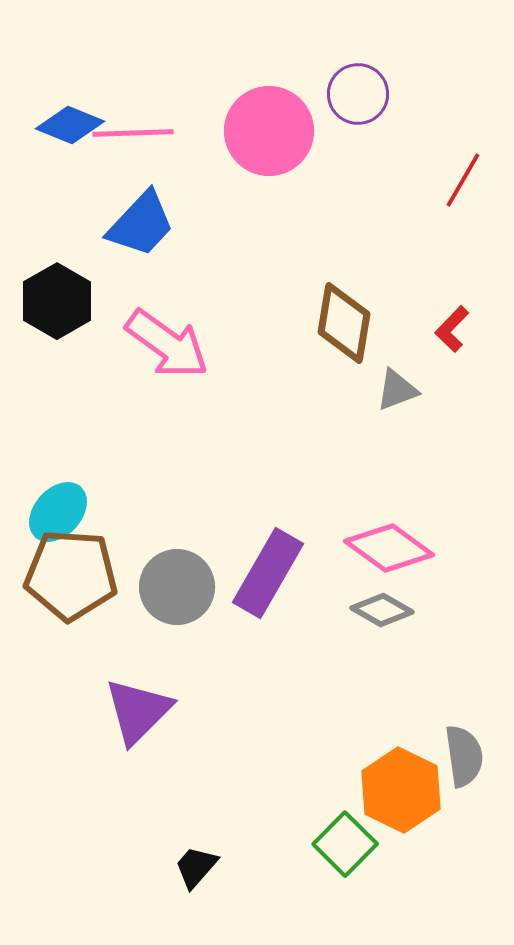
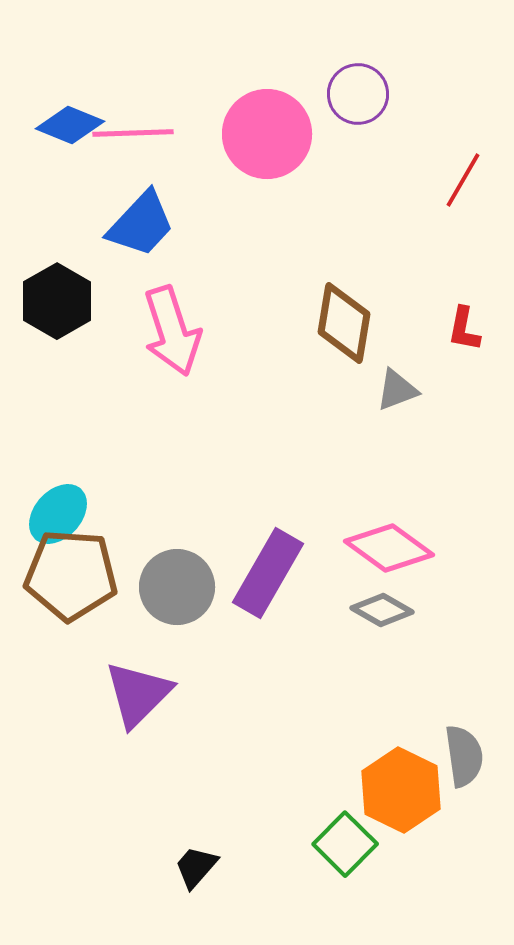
pink circle: moved 2 px left, 3 px down
red L-shape: moved 12 px right; rotated 33 degrees counterclockwise
pink arrow: moved 5 px right, 13 px up; rotated 36 degrees clockwise
cyan ellipse: moved 2 px down
purple triangle: moved 17 px up
